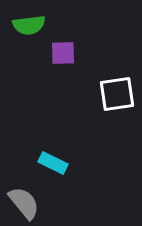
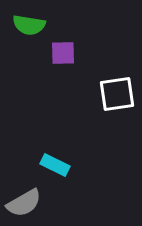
green semicircle: rotated 16 degrees clockwise
cyan rectangle: moved 2 px right, 2 px down
gray semicircle: rotated 99 degrees clockwise
